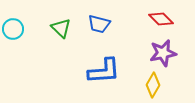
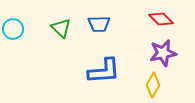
blue trapezoid: rotated 15 degrees counterclockwise
